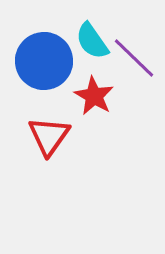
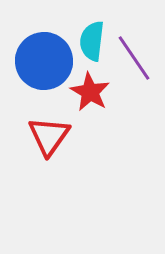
cyan semicircle: rotated 42 degrees clockwise
purple line: rotated 12 degrees clockwise
red star: moved 4 px left, 4 px up
